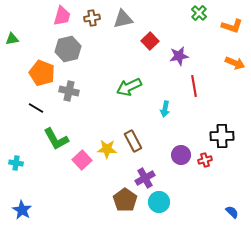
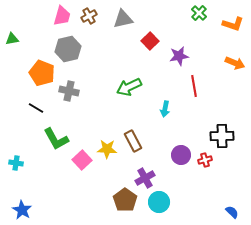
brown cross: moved 3 px left, 2 px up; rotated 21 degrees counterclockwise
orange L-shape: moved 1 px right, 2 px up
